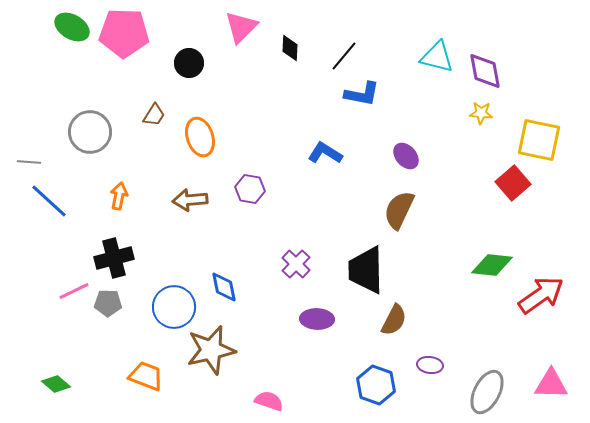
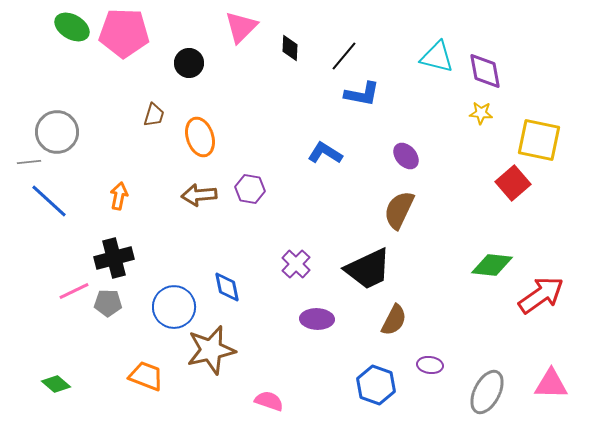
brown trapezoid at (154, 115): rotated 15 degrees counterclockwise
gray circle at (90, 132): moved 33 px left
gray line at (29, 162): rotated 10 degrees counterclockwise
brown arrow at (190, 200): moved 9 px right, 5 px up
black trapezoid at (366, 270): moved 2 px right, 1 px up; rotated 114 degrees counterclockwise
blue diamond at (224, 287): moved 3 px right
